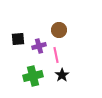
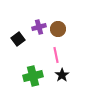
brown circle: moved 1 px left, 1 px up
black square: rotated 32 degrees counterclockwise
purple cross: moved 19 px up
